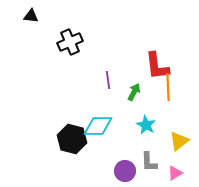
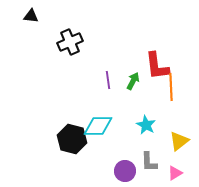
orange line: moved 3 px right
green arrow: moved 1 px left, 11 px up
